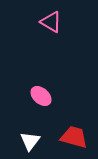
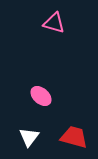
pink triangle: moved 3 px right, 1 px down; rotated 15 degrees counterclockwise
white triangle: moved 1 px left, 4 px up
